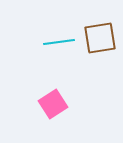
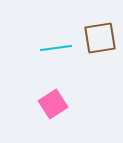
cyan line: moved 3 px left, 6 px down
